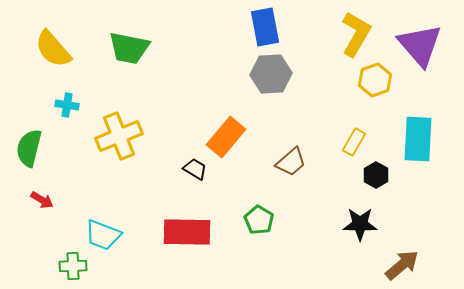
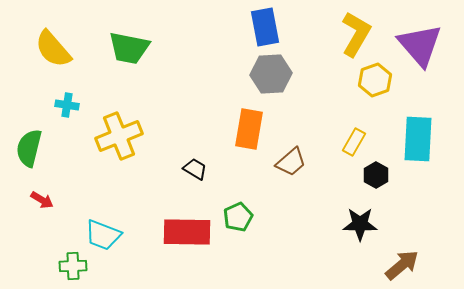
orange rectangle: moved 23 px right, 8 px up; rotated 30 degrees counterclockwise
green pentagon: moved 21 px left, 3 px up; rotated 16 degrees clockwise
